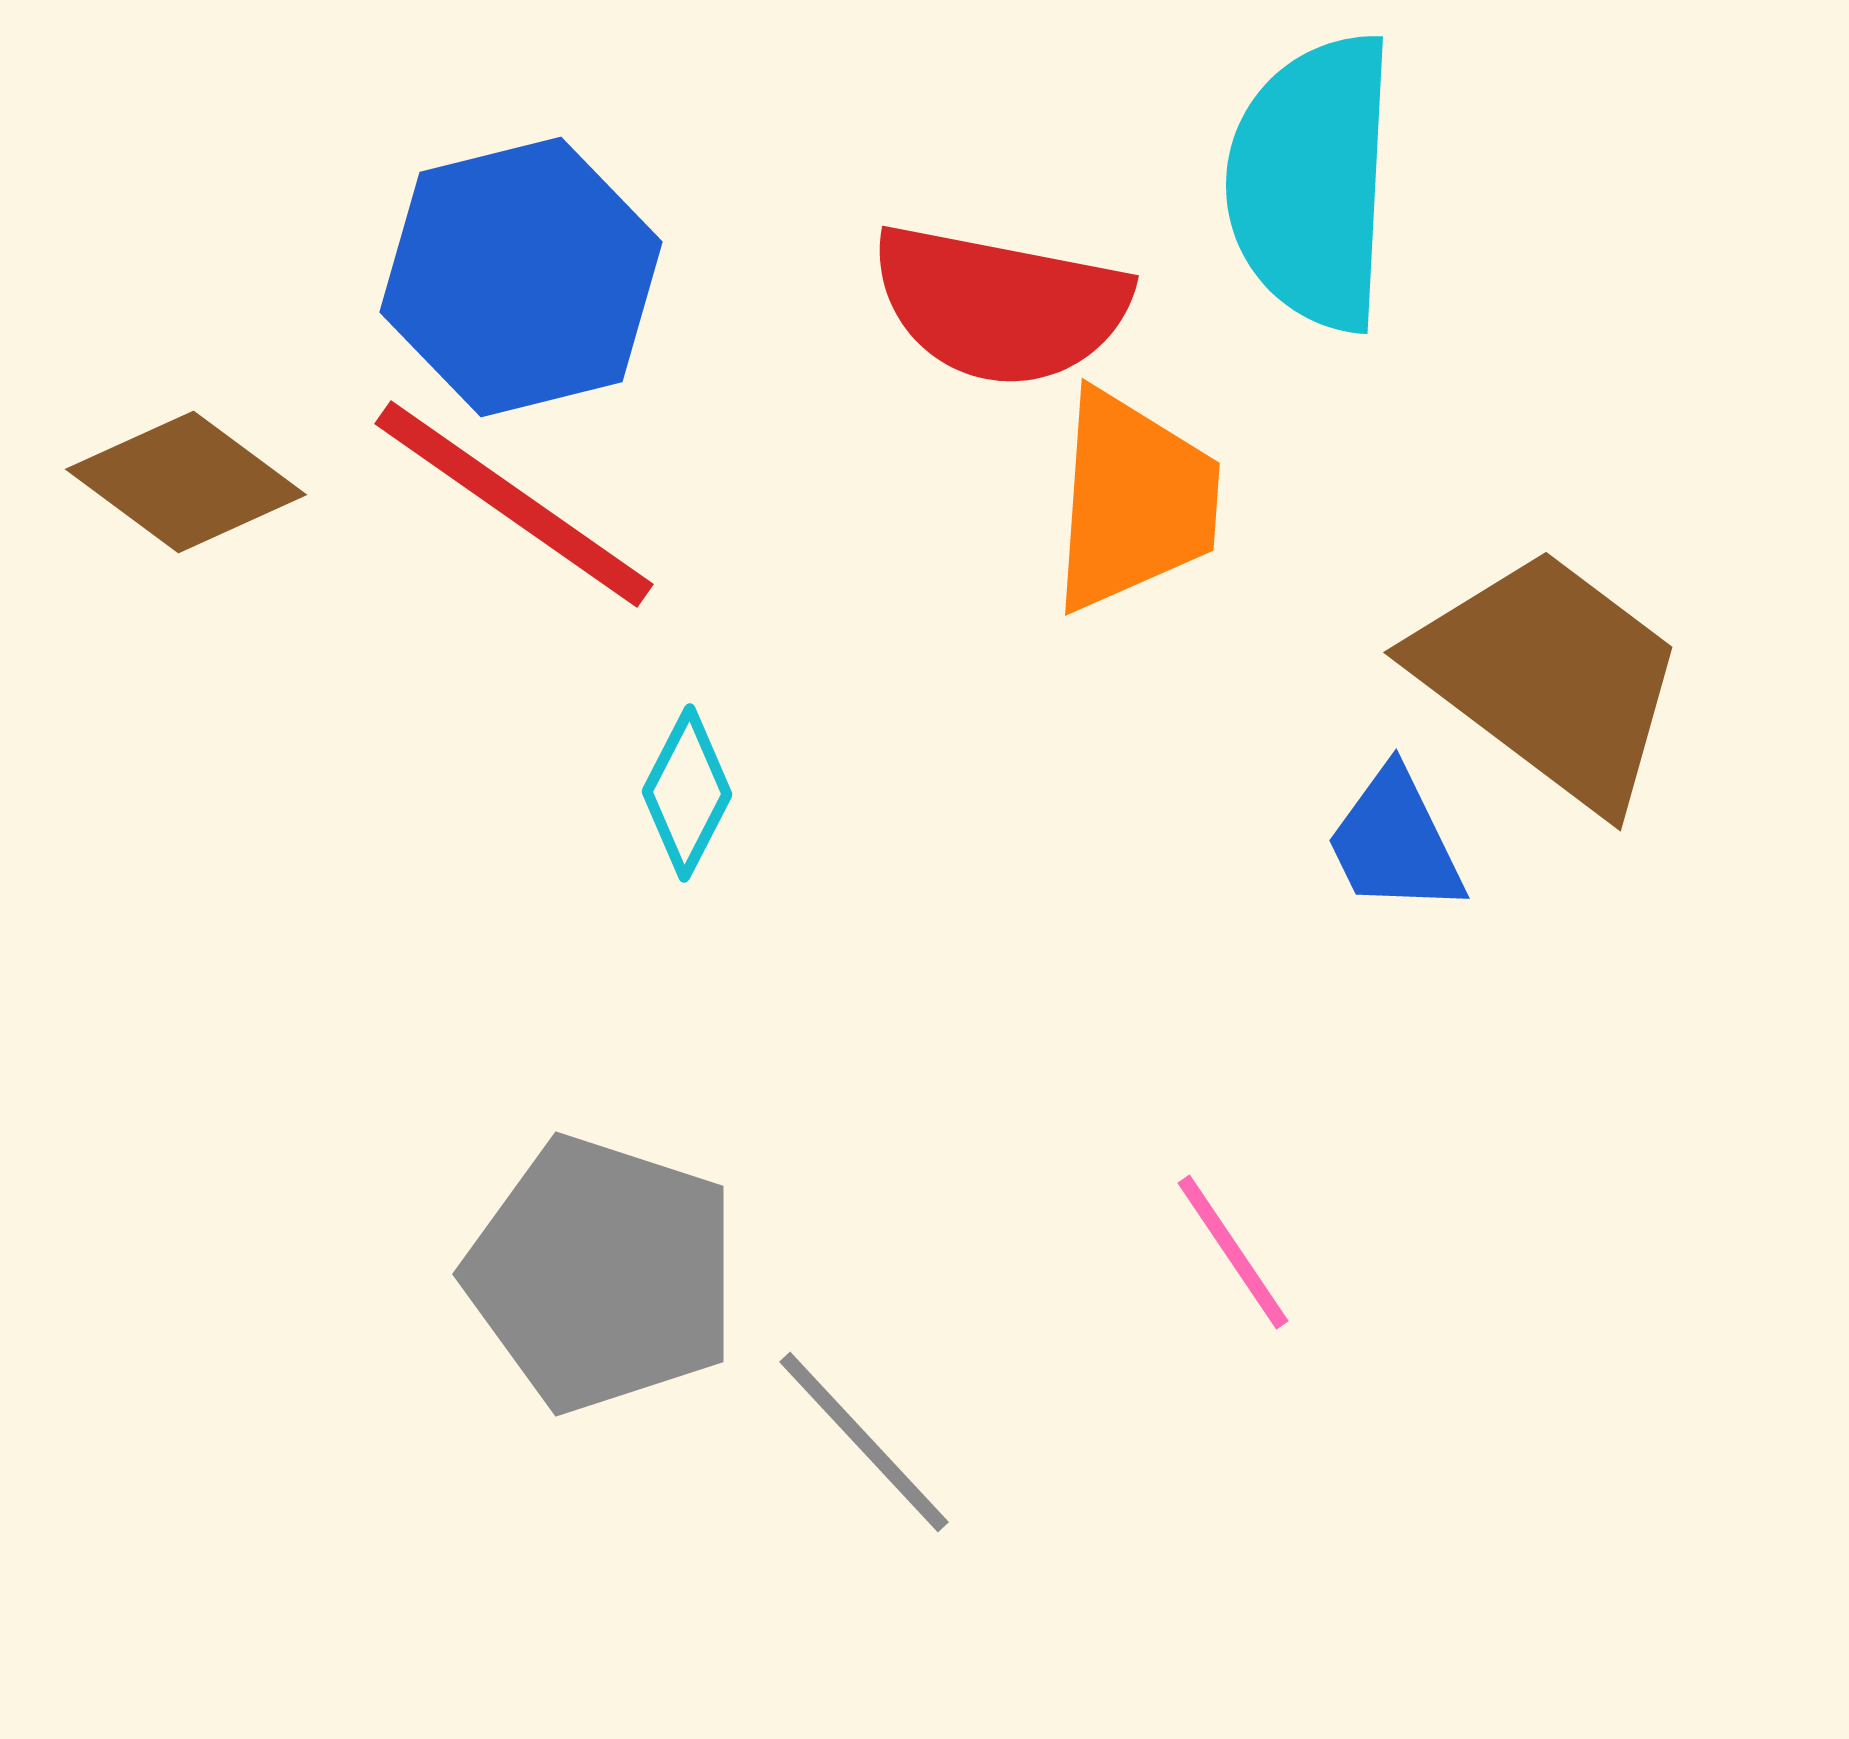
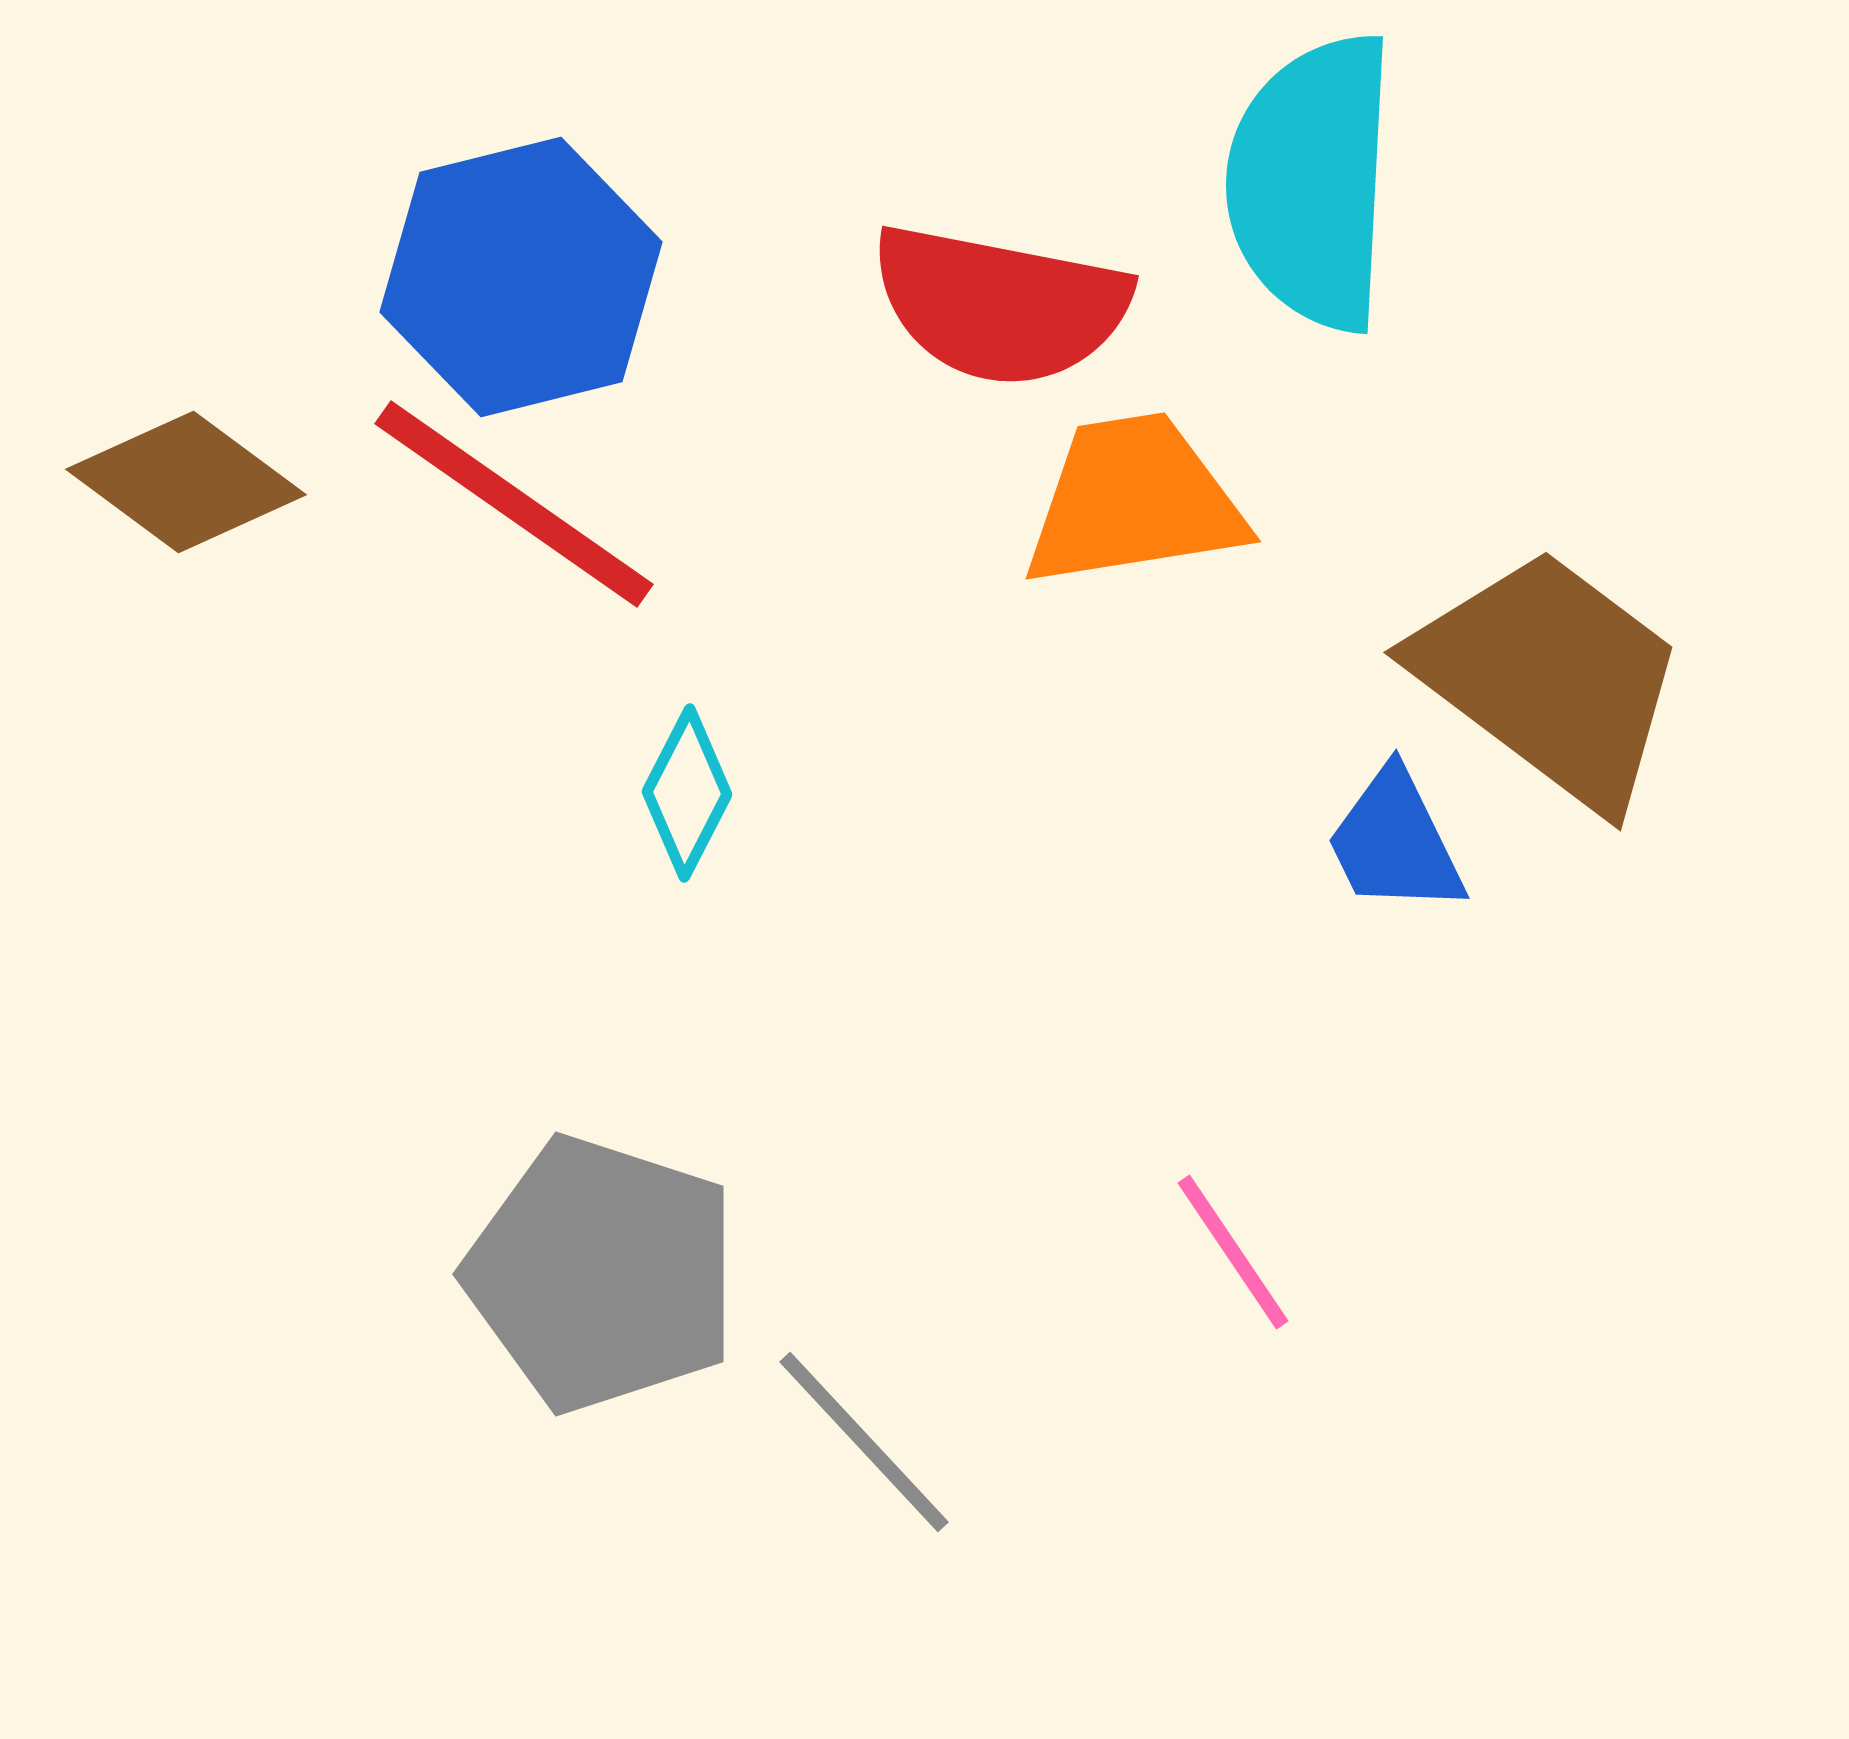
orange trapezoid: rotated 103 degrees counterclockwise
